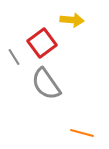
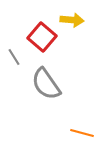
red square: moved 6 px up; rotated 12 degrees counterclockwise
